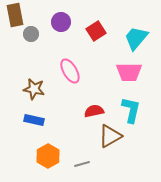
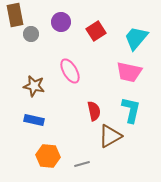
pink trapezoid: rotated 12 degrees clockwise
brown star: moved 3 px up
red semicircle: rotated 90 degrees clockwise
orange hexagon: rotated 25 degrees counterclockwise
